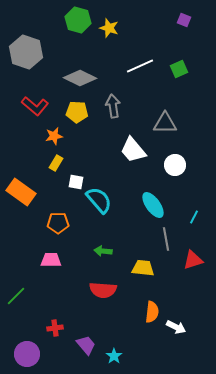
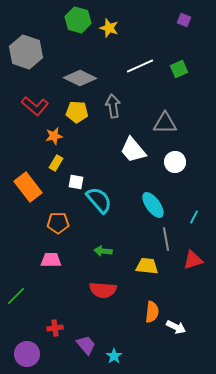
white circle: moved 3 px up
orange rectangle: moved 7 px right, 5 px up; rotated 16 degrees clockwise
yellow trapezoid: moved 4 px right, 2 px up
